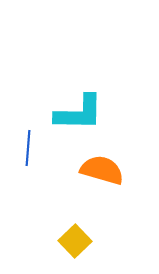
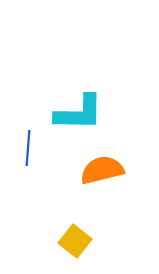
orange semicircle: rotated 30 degrees counterclockwise
yellow square: rotated 8 degrees counterclockwise
